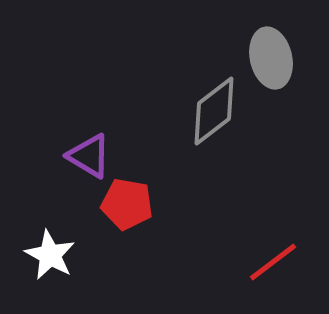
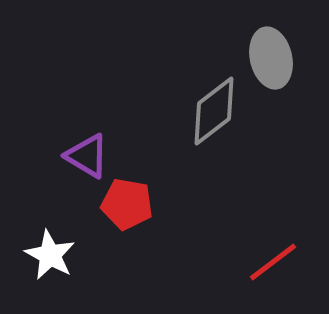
purple triangle: moved 2 px left
